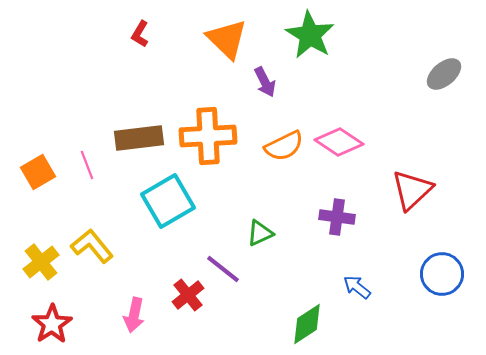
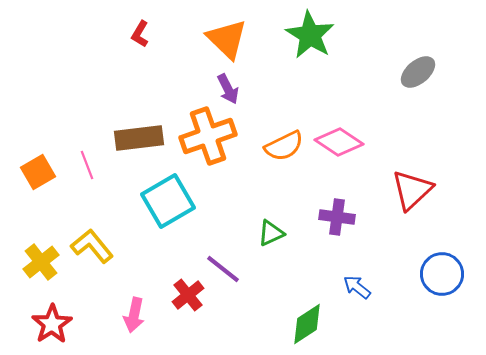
gray ellipse: moved 26 px left, 2 px up
purple arrow: moved 37 px left, 7 px down
orange cross: rotated 16 degrees counterclockwise
green triangle: moved 11 px right
